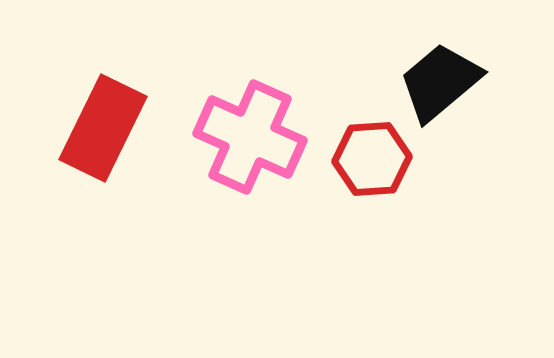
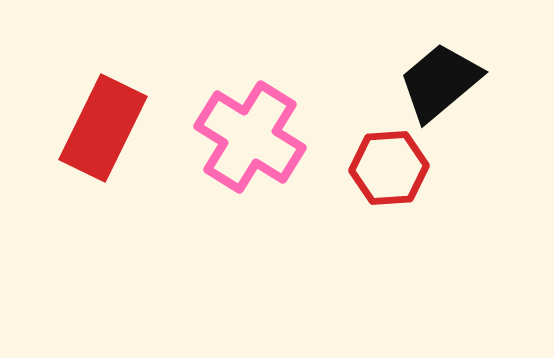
pink cross: rotated 8 degrees clockwise
red hexagon: moved 17 px right, 9 px down
